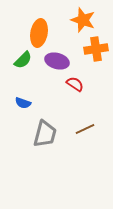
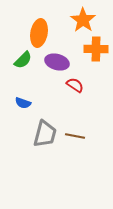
orange star: rotated 15 degrees clockwise
orange cross: rotated 10 degrees clockwise
purple ellipse: moved 1 px down
red semicircle: moved 1 px down
brown line: moved 10 px left, 7 px down; rotated 36 degrees clockwise
